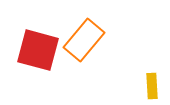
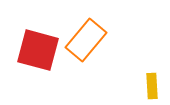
orange rectangle: moved 2 px right
